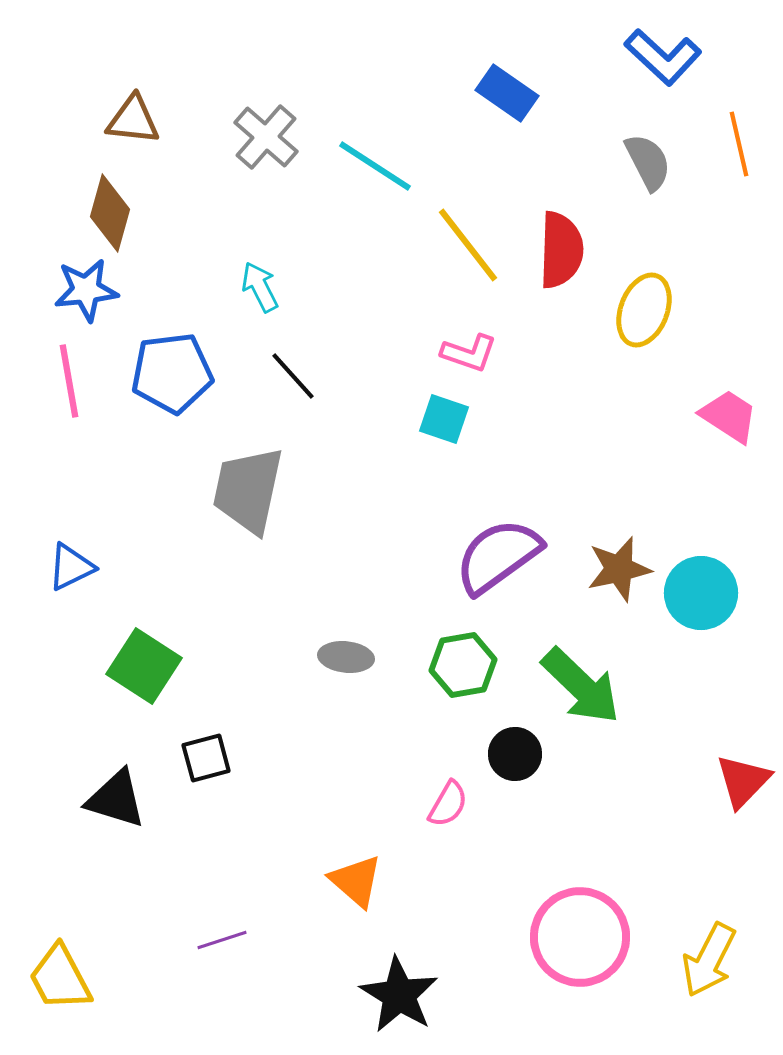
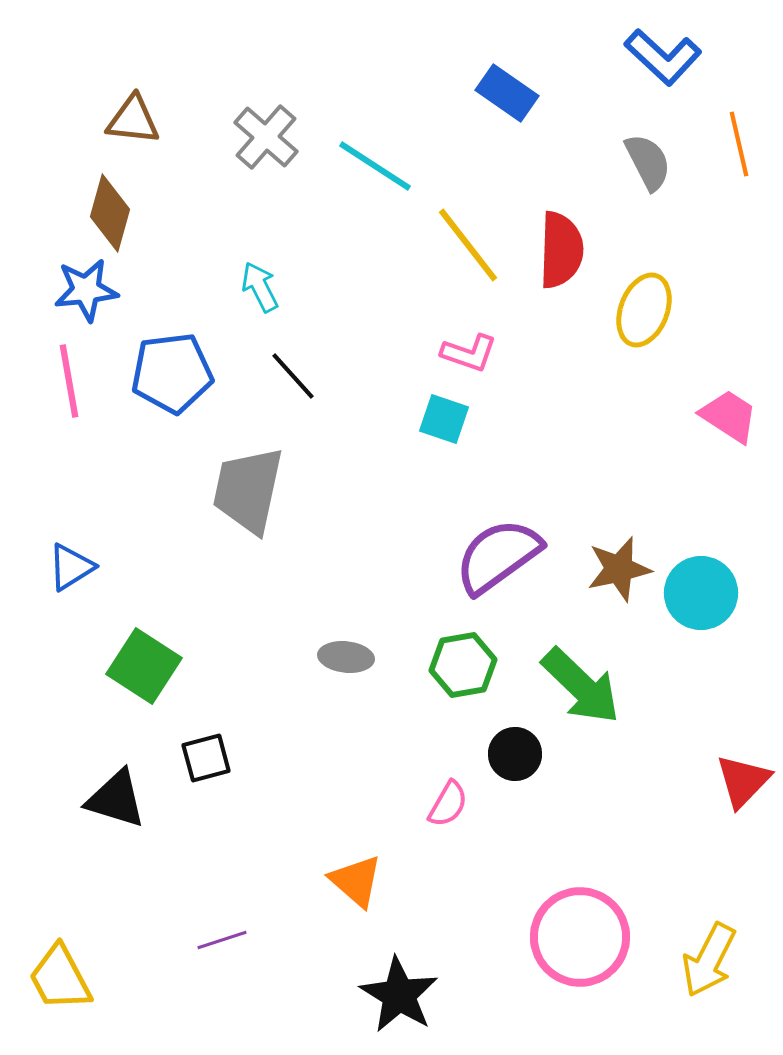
blue triangle: rotated 6 degrees counterclockwise
